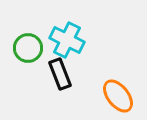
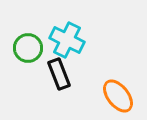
black rectangle: moved 1 px left
